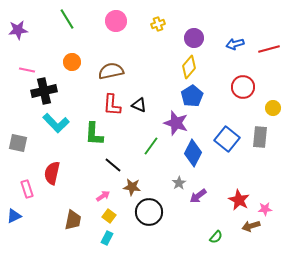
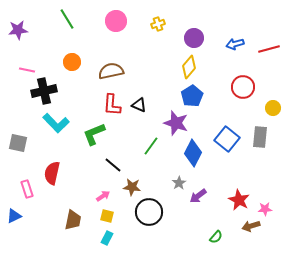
green L-shape at (94, 134): rotated 65 degrees clockwise
yellow square at (109, 216): moved 2 px left; rotated 24 degrees counterclockwise
